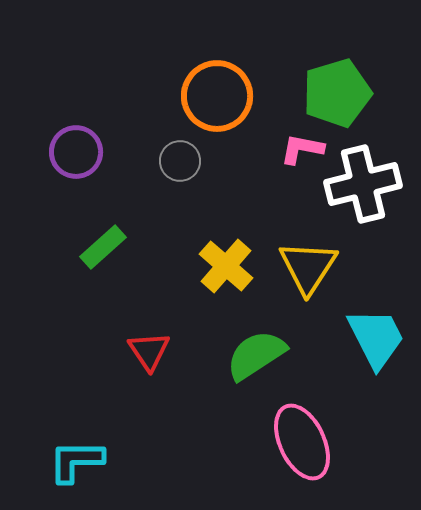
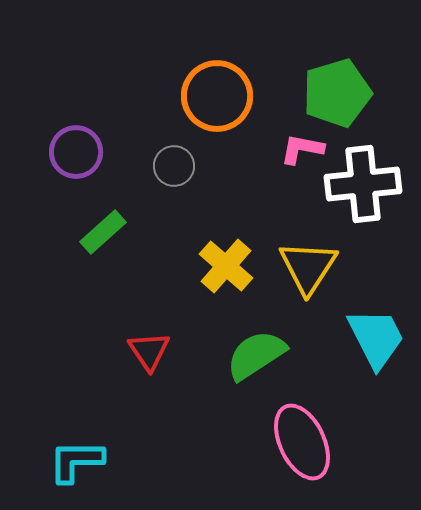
gray circle: moved 6 px left, 5 px down
white cross: rotated 8 degrees clockwise
green rectangle: moved 15 px up
